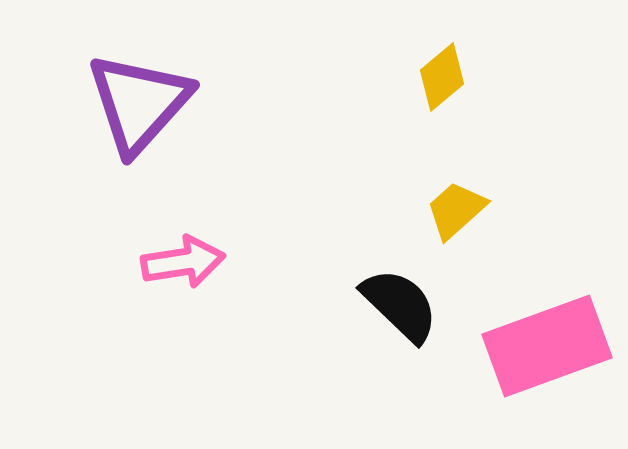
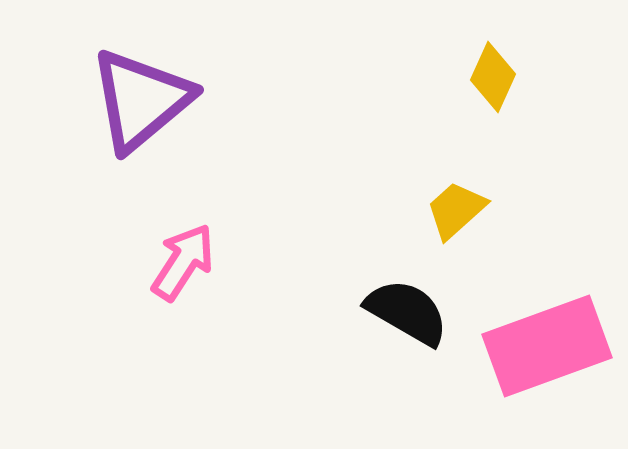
yellow diamond: moved 51 px right; rotated 26 degrees counterclockwise
purple triangle: moved 2 px right, 3 px up; rotated 8 degrees clockwise
pink arrow: rotated 48 degrees counterclockwise
black semicircle: moved 7 px right, 7 px down; rotated 14 degrees counterclockwise
